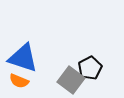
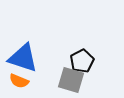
black pentagon: moved 8 px left, 7 px up
gray square: rotated 20 degrees counterclockwise
